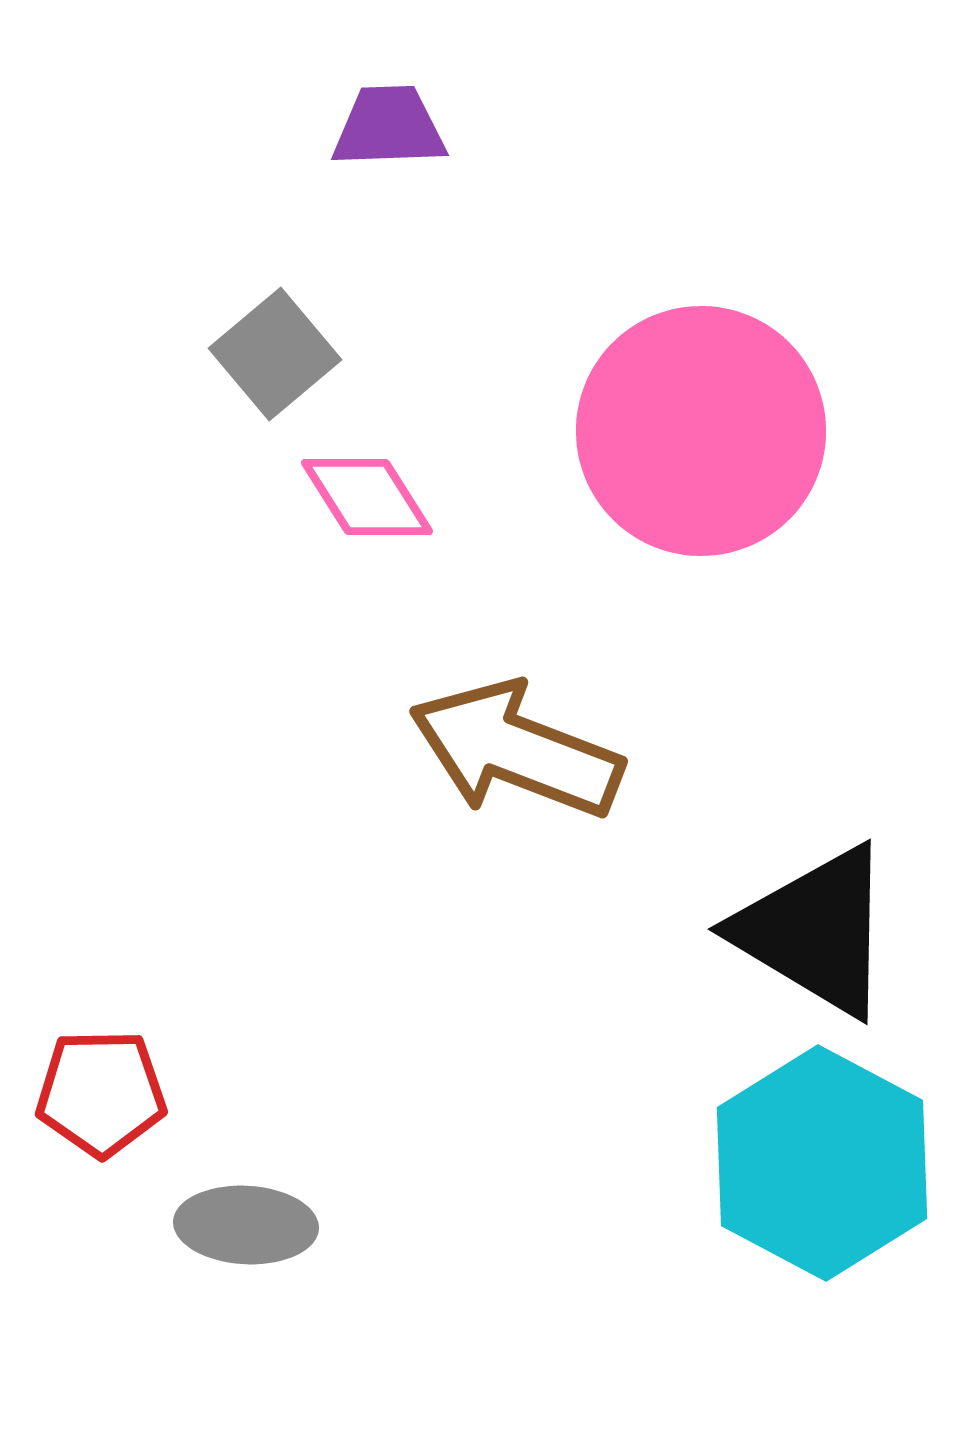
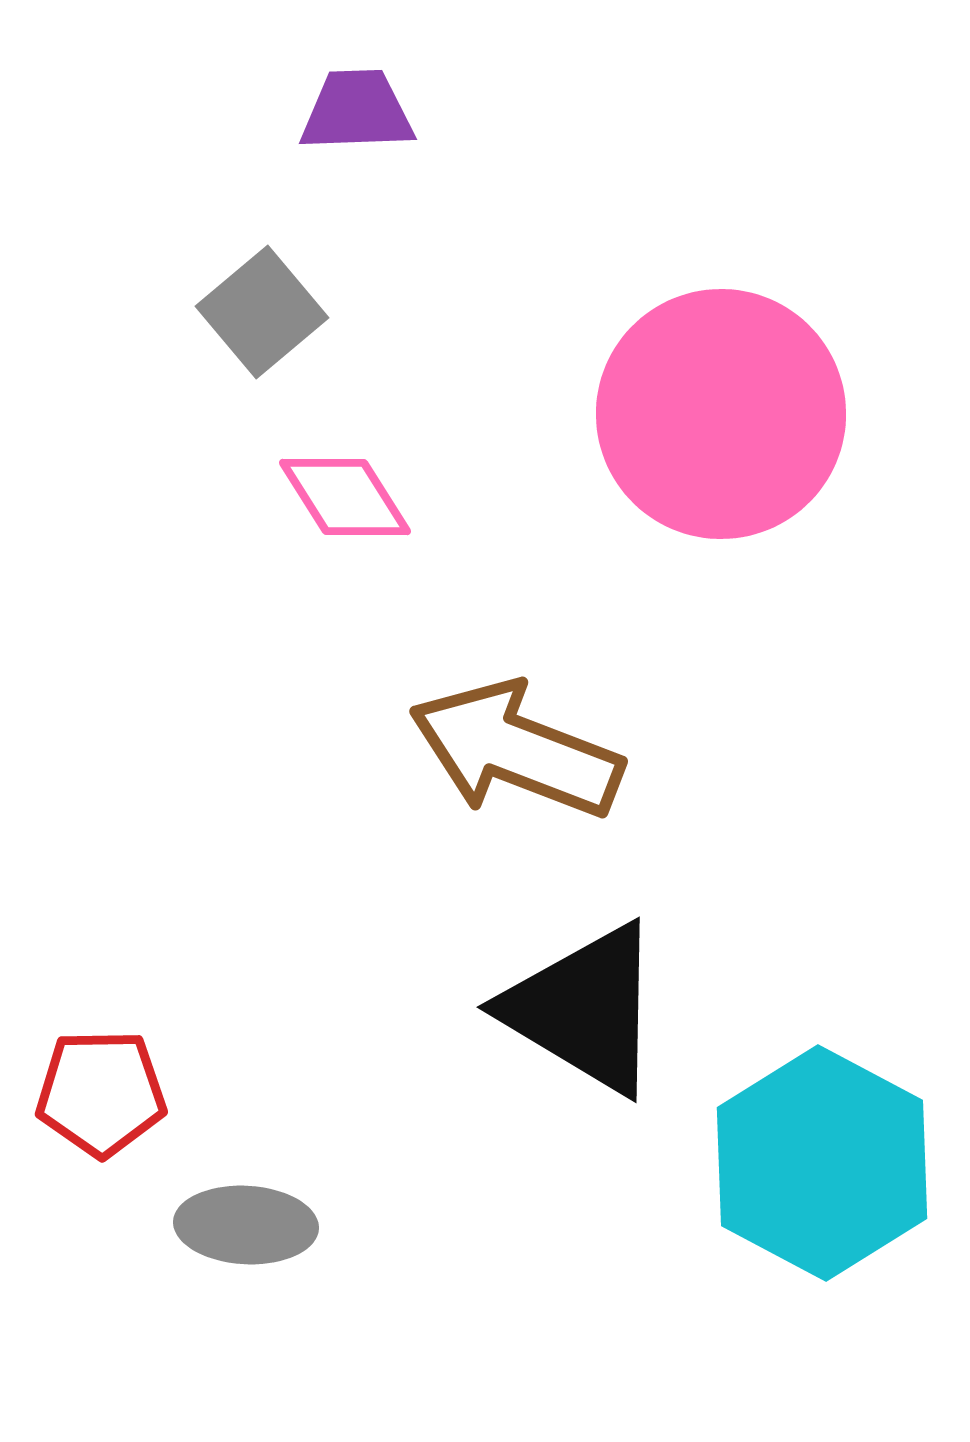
purple trapezoid: moved 32 px left, 16 px up
gray square: moved 13 px left, 42 px up
pink circle: moved 20 px right, 17 px up
pink diamond: moved 22 px left
black triangle: moved 231 px left, 78 px down
